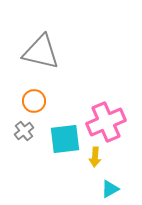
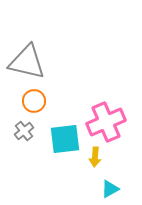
gray triangle: moved 14 px left, 10 px down
